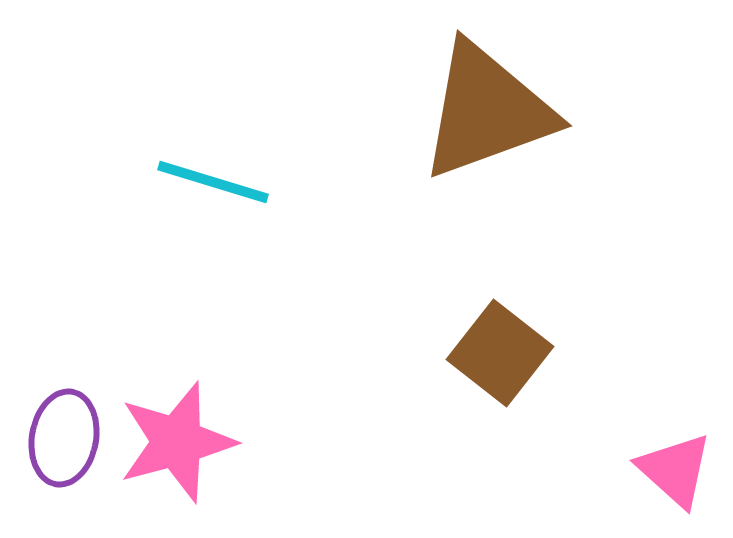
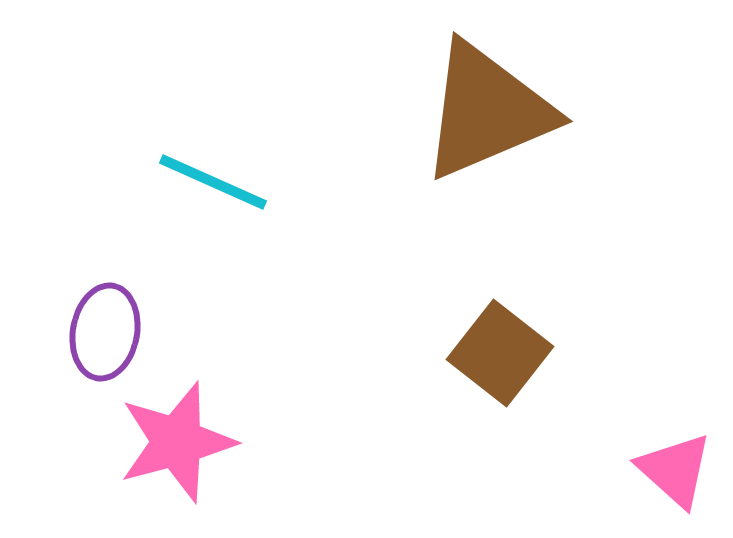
brown triangle: rotated 3 degrees counterclockwise
cyan line: rotated 7 degrees clockwise
purple ellipse: moved 41 px right, 106 px up
